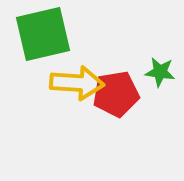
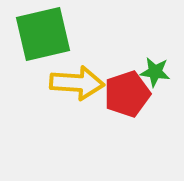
green star: moved 5 px left
red pentagon: moved 11 px right; rotated 9 degrees counterclockwise
